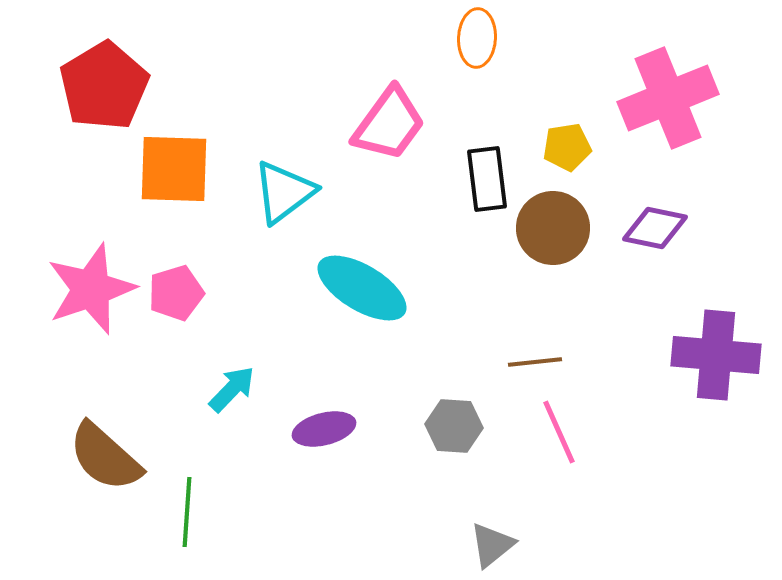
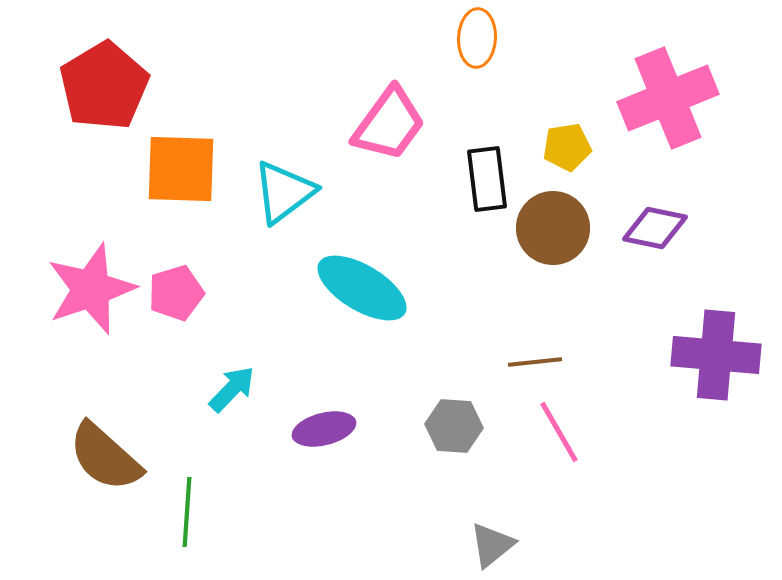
orange square: moved 7 px right
pink line: rotated 6 degrees counterclockwise
